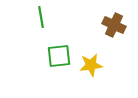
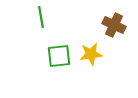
yellow star: moved 11 px up
